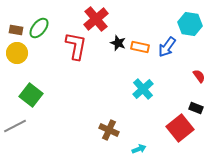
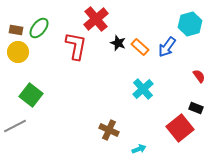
cyan hexagon: rotated 25 degrees counterclockwise
orange rectangle: rotated 30 degrees clockwise
yellow circle: moved 1 px right, 1 px up
